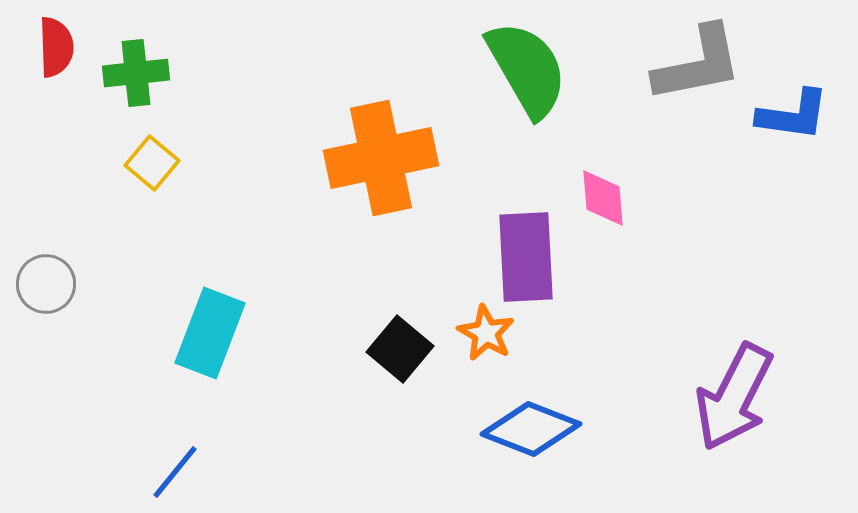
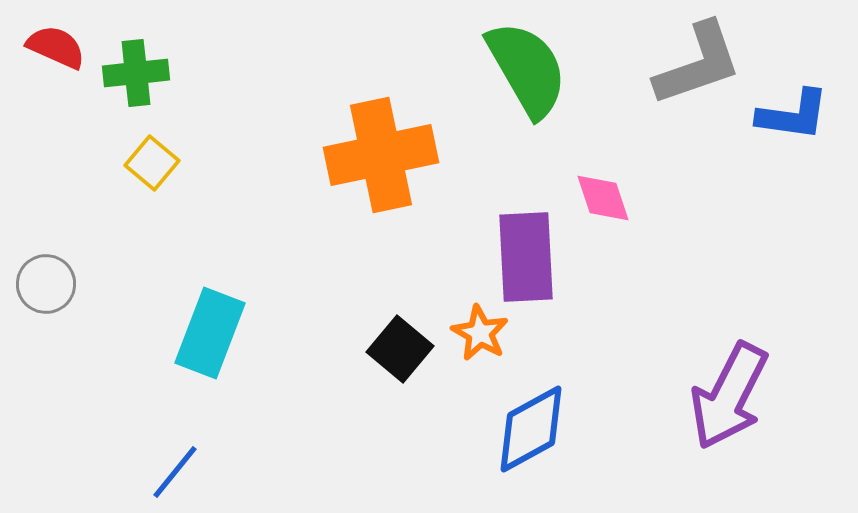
red semicircle: rotated 64 degrees counterclockwise
gray L-shape: rotated 8 degrees counterclockwise
orange cross: moved 3 px up
pink diamond: rotated 14 degrees counterclockwise
orange star: moved 6 px left
purple arrow: moved 5 px left, 1 px up
blue diamond: rotated 50 degrees counterclockwise
